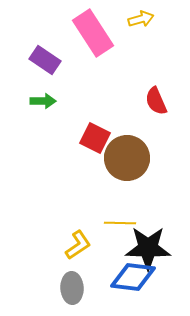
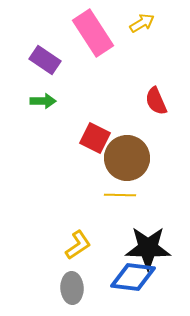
yellow arrow: moved 1 px right, 4 px down; rotated 15 degrees counterclockwise
yellow line: moved 28 px up
